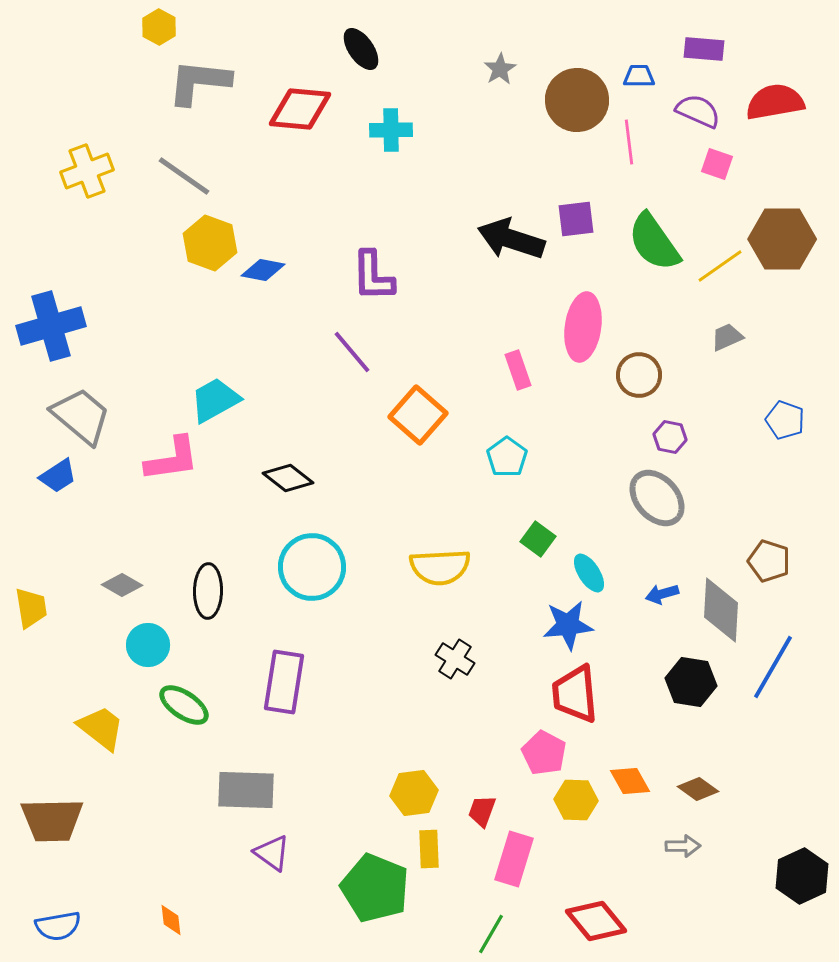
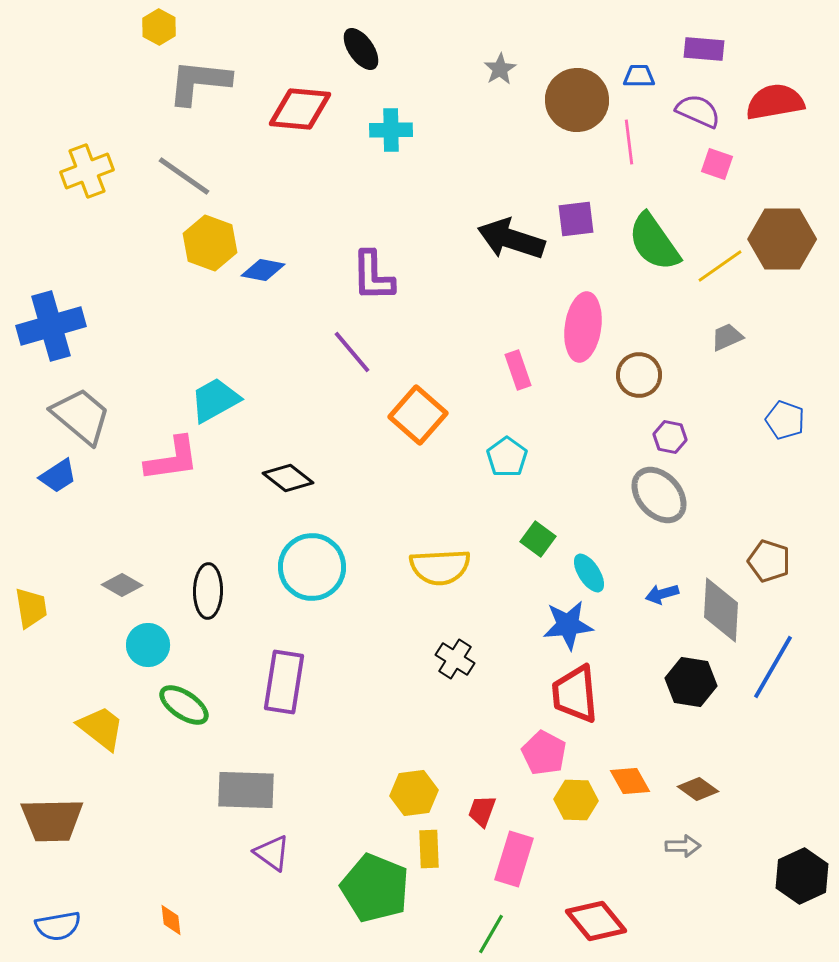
gray ellipse at (657, 498): moved 2 px right, 3 px up
